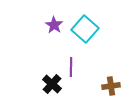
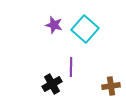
purple star: rotated 18 degrees counterclockwise
black cross: rotated 18 degrees clockwise
